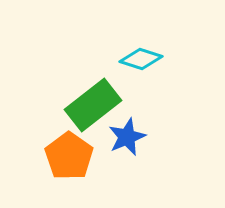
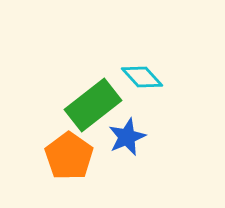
cyan diamond: moved 1 px right, 18 px down; rotated 30 degrees clockwise
